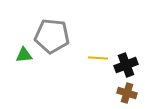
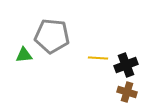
brown cross: moved 1 px up
